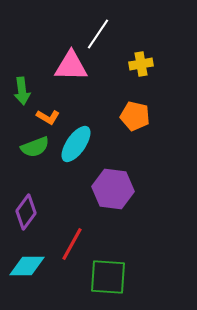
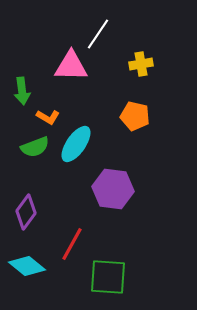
cyan diamond: rotated 39 degrees clockwise
